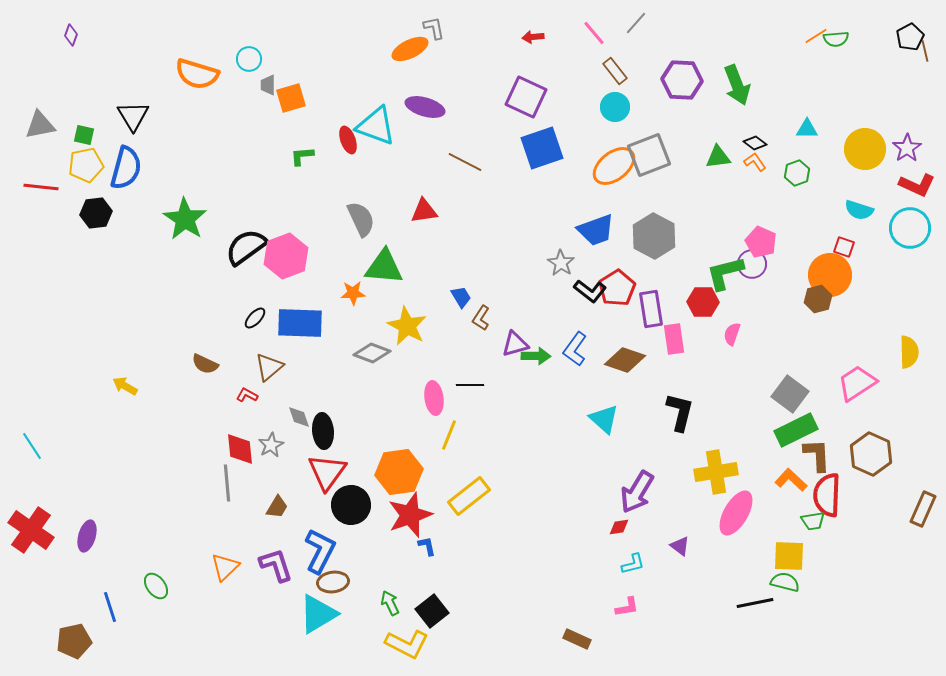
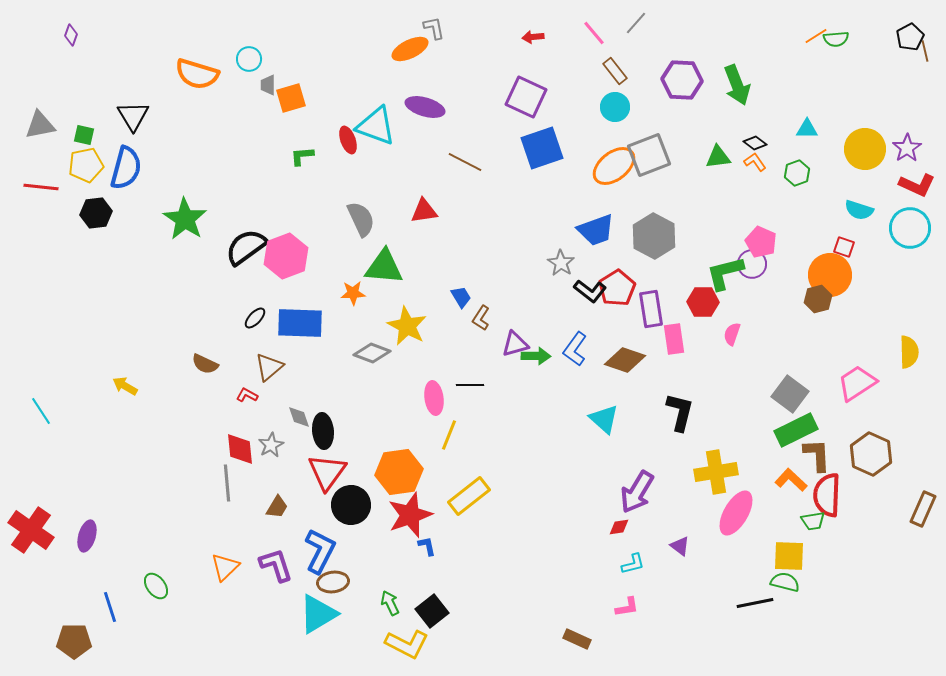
cyan line at (32, 446): moved 9 px right, 35 px up
brown pentagon at (74, 641): rotated 12 degrees clockwise
